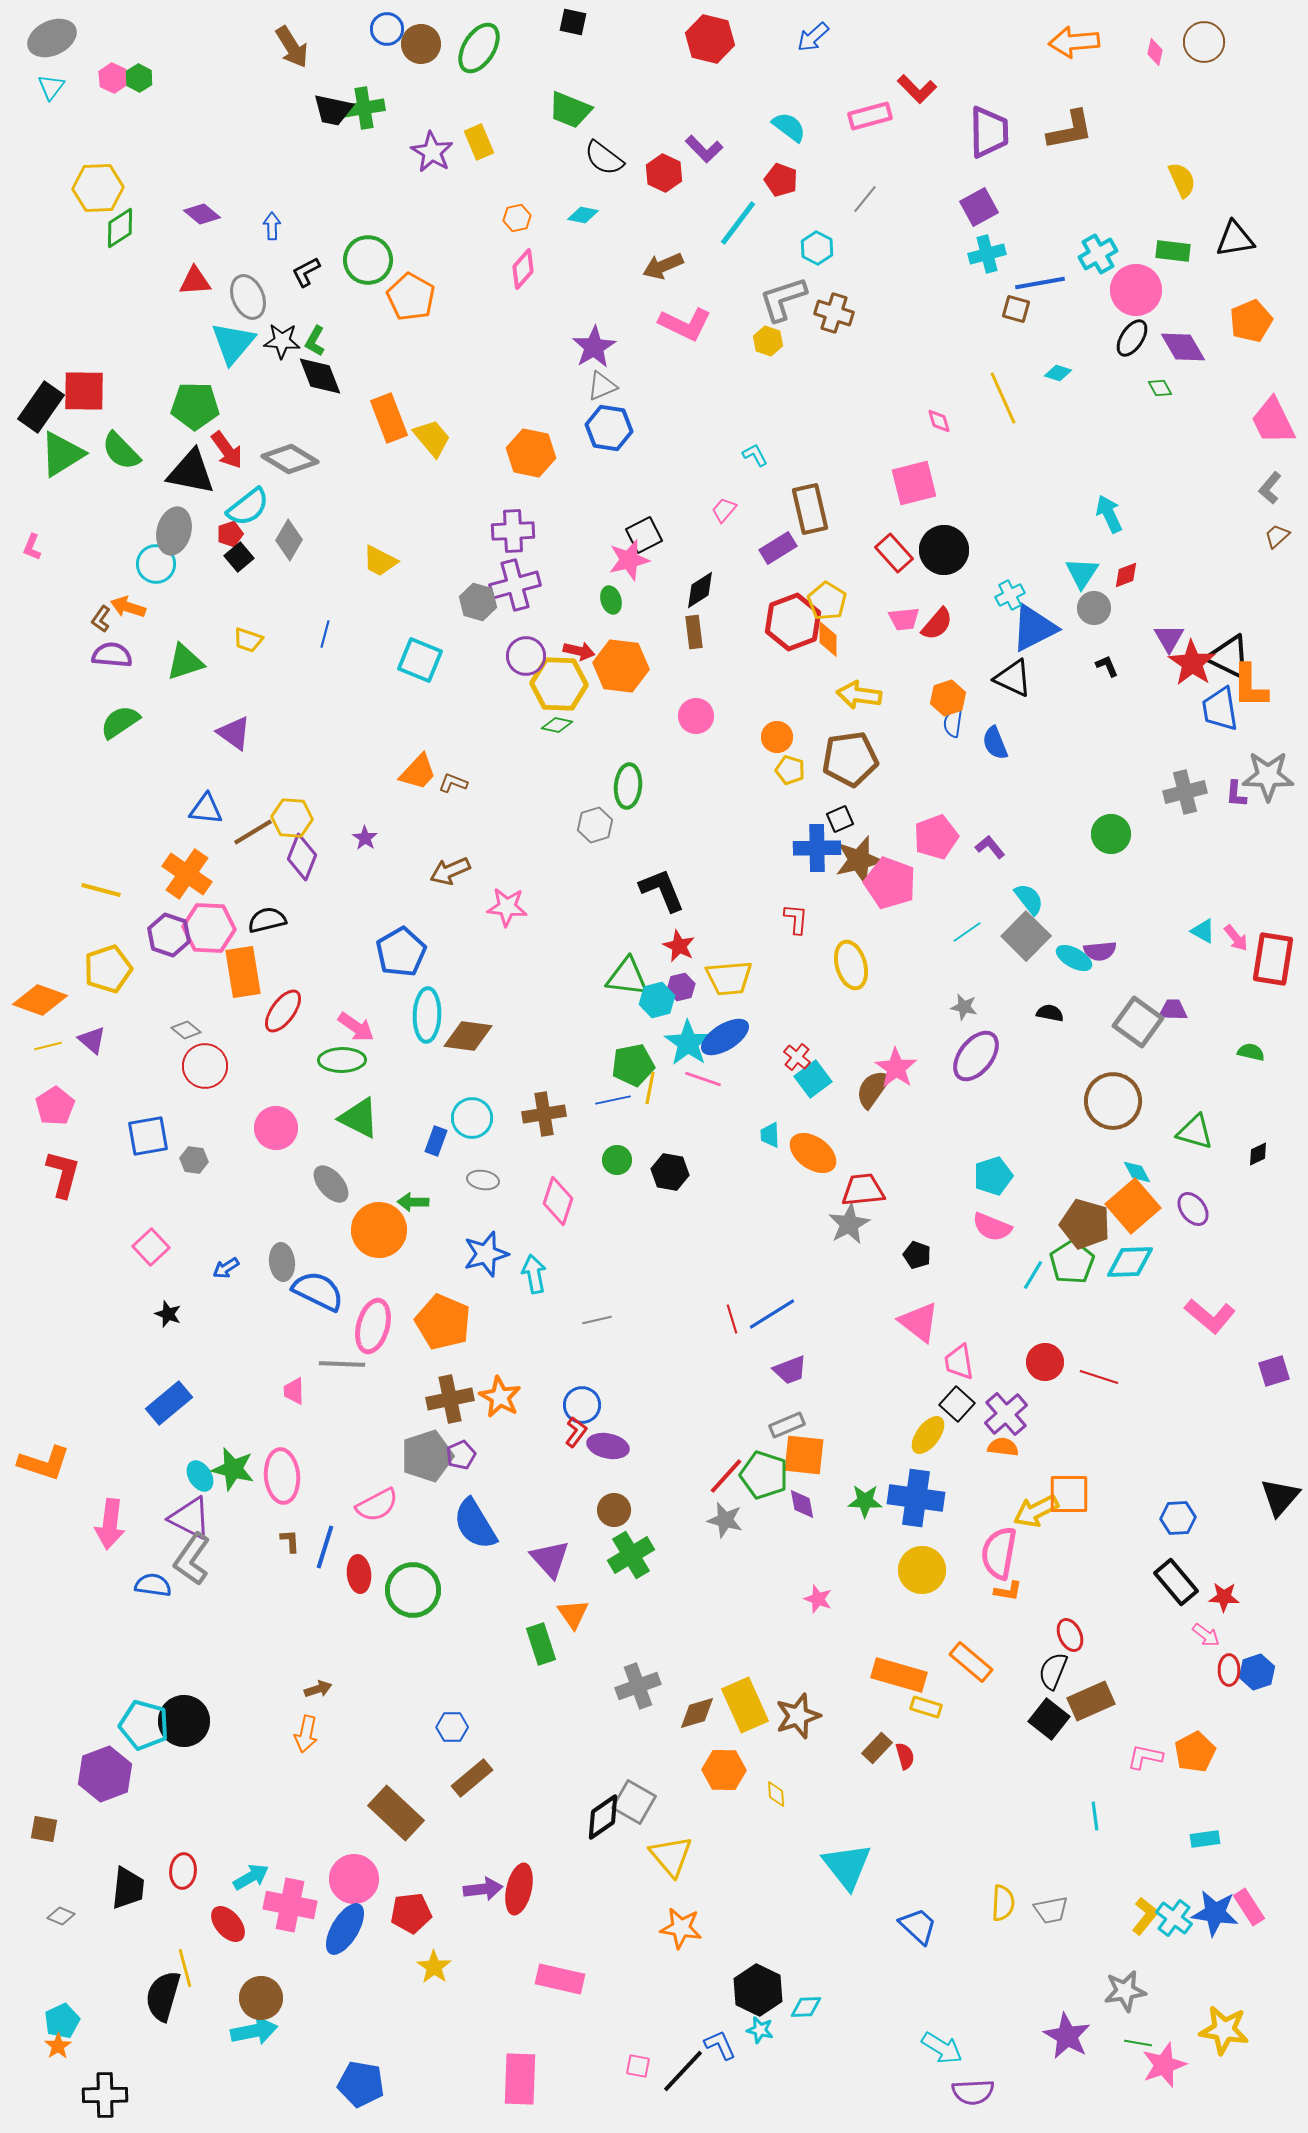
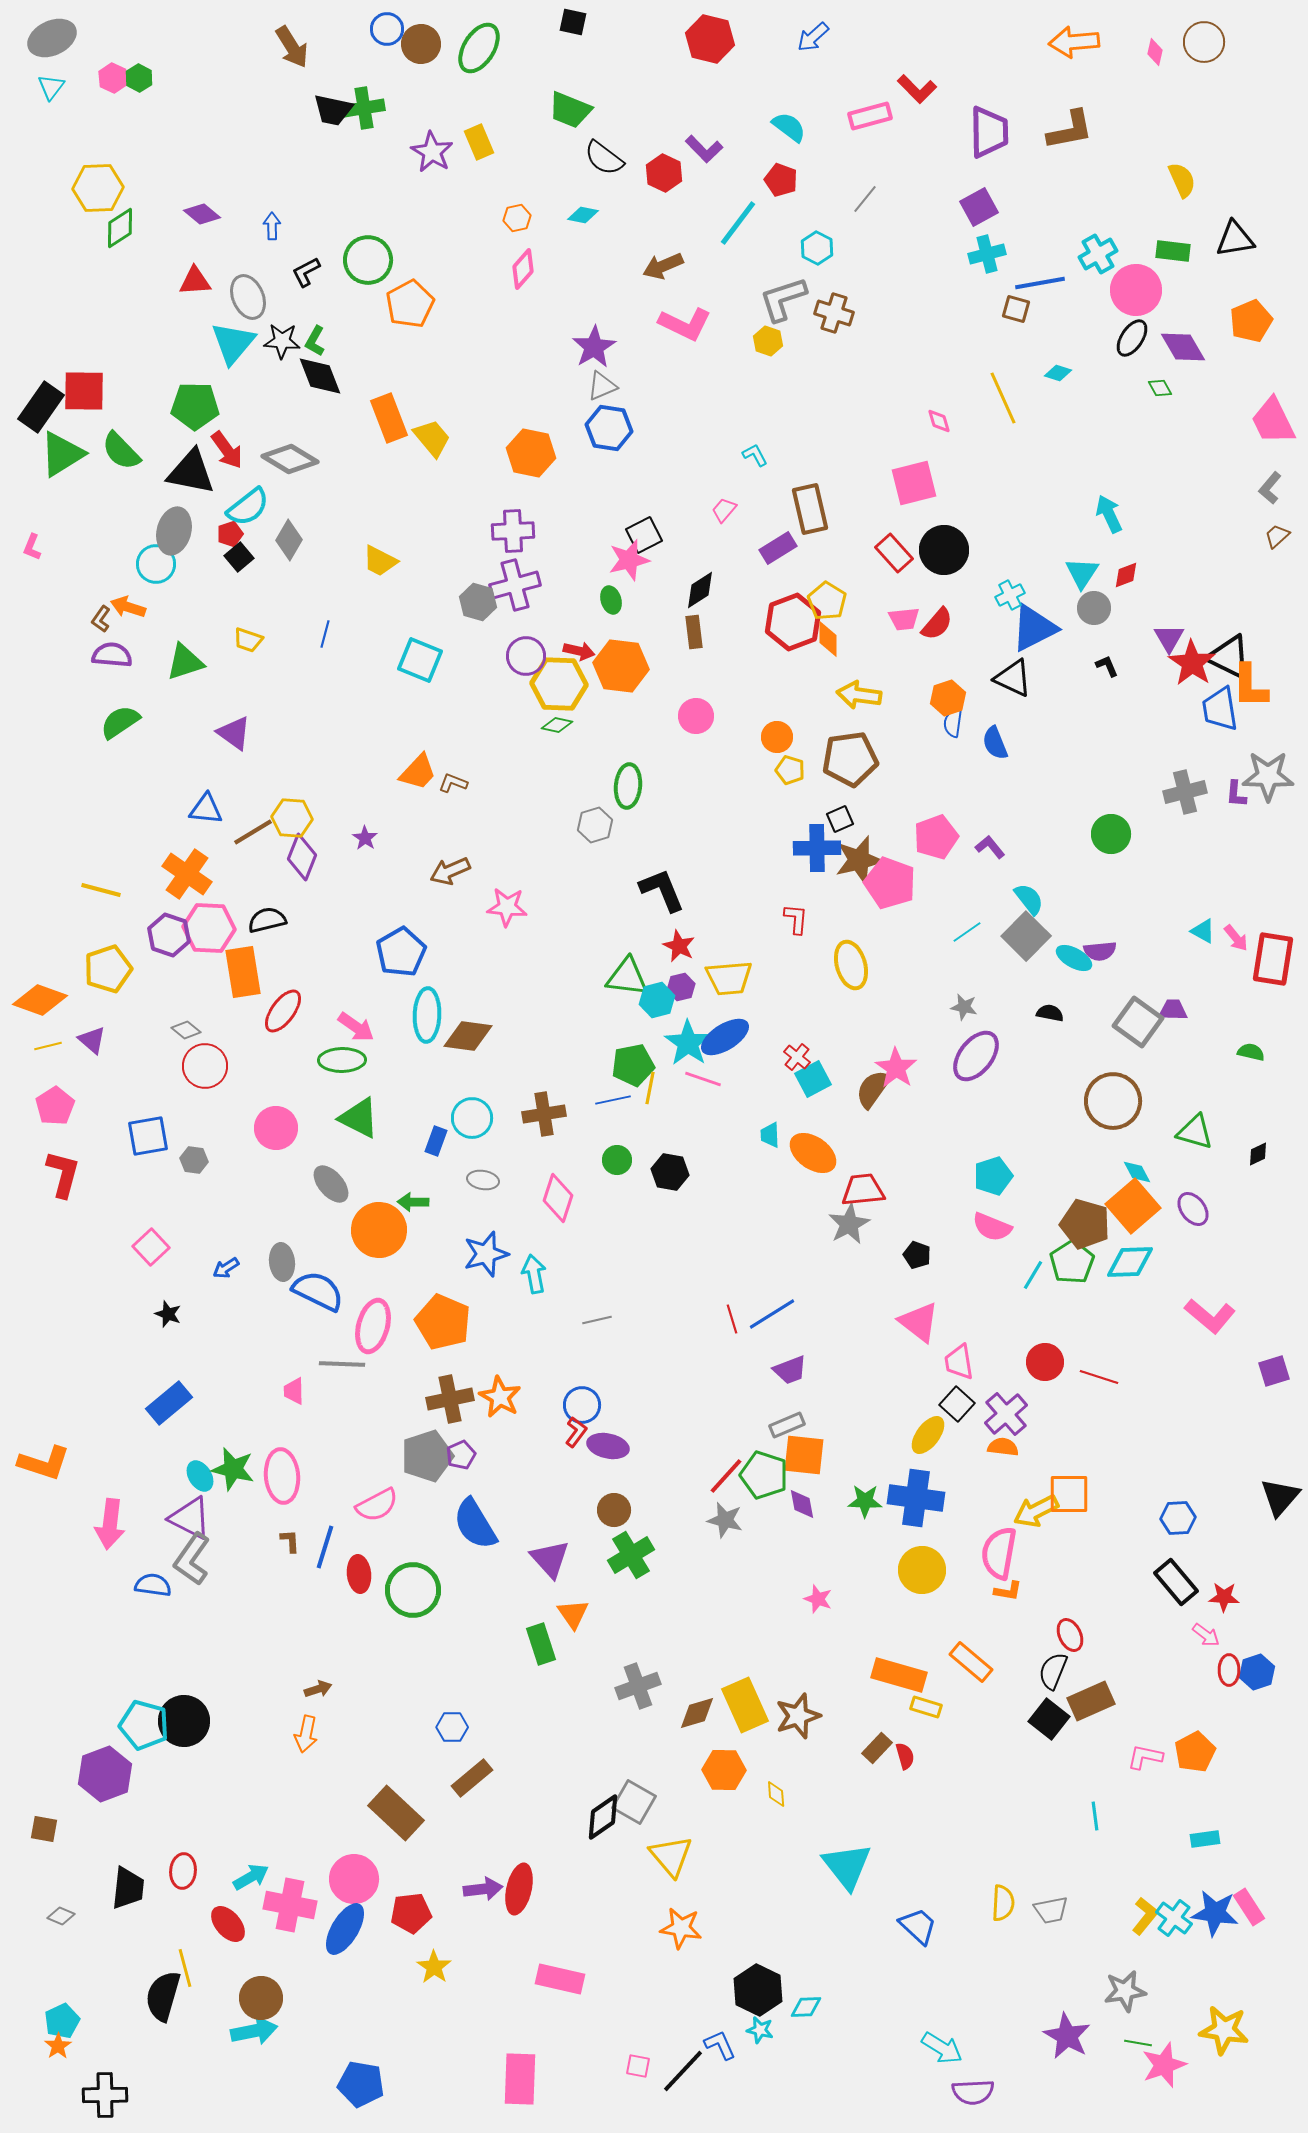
orange pentagon at (411, 297): moved 1 px left, 7 px down; rotated 15 degrees clockwise
cyan square at (813, 1079): rotated 9 degrees clockwise
pink diamond at (558, 1201): moved 3 px up
